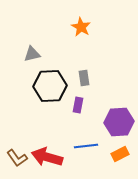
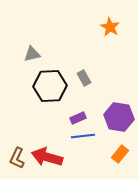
orange star: moved 29 px right
gray rectangle: rotated 21 degrees counterclockwise
purple rectangle: moved 13 px down; rotated 56 degrees clockwise
purple hexagon: moved 5 px up; rotated 12 degrees clockwise
blue line: moved 3 px left, 10 px up
orange rectangle: rotated 24 degrees counterclockwise
brown L-shape: rotated 60 degrees clockwise
